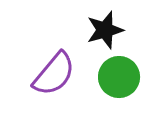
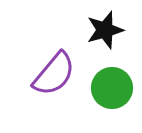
green circle: moved 7 px left, 11 px down
